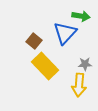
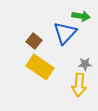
yellow rectangle: moved 5 px left, 1 px down; rotated 12 degrees counterclockwise
